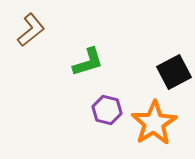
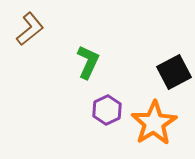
brown L-shape: moved 1 px left, 1 px up
green L-shape: rotated 48 degrees counterclockwise
purple hexagon: rotated 20 degrees clockwise
